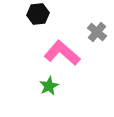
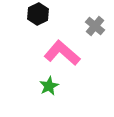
black hexagon: rotated 20 degrees counterclockwise
gray cross: moved 2 px left, 6 px up
